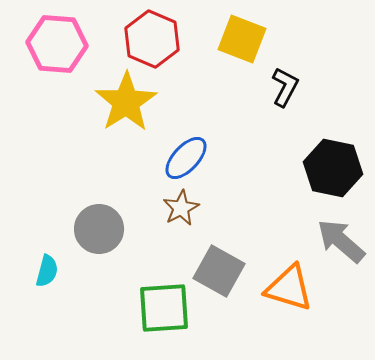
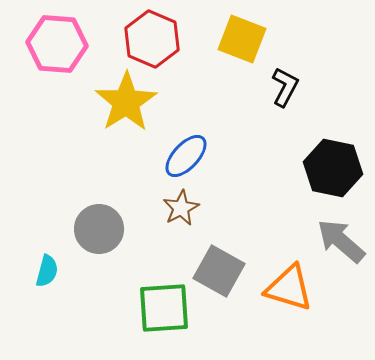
blue ellipse: moved 2 px up
